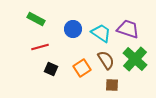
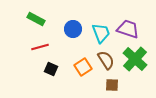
cyan trapezoid: rotated 35 degrees clockwise
orange square: moved 1 px right, 1 px up
